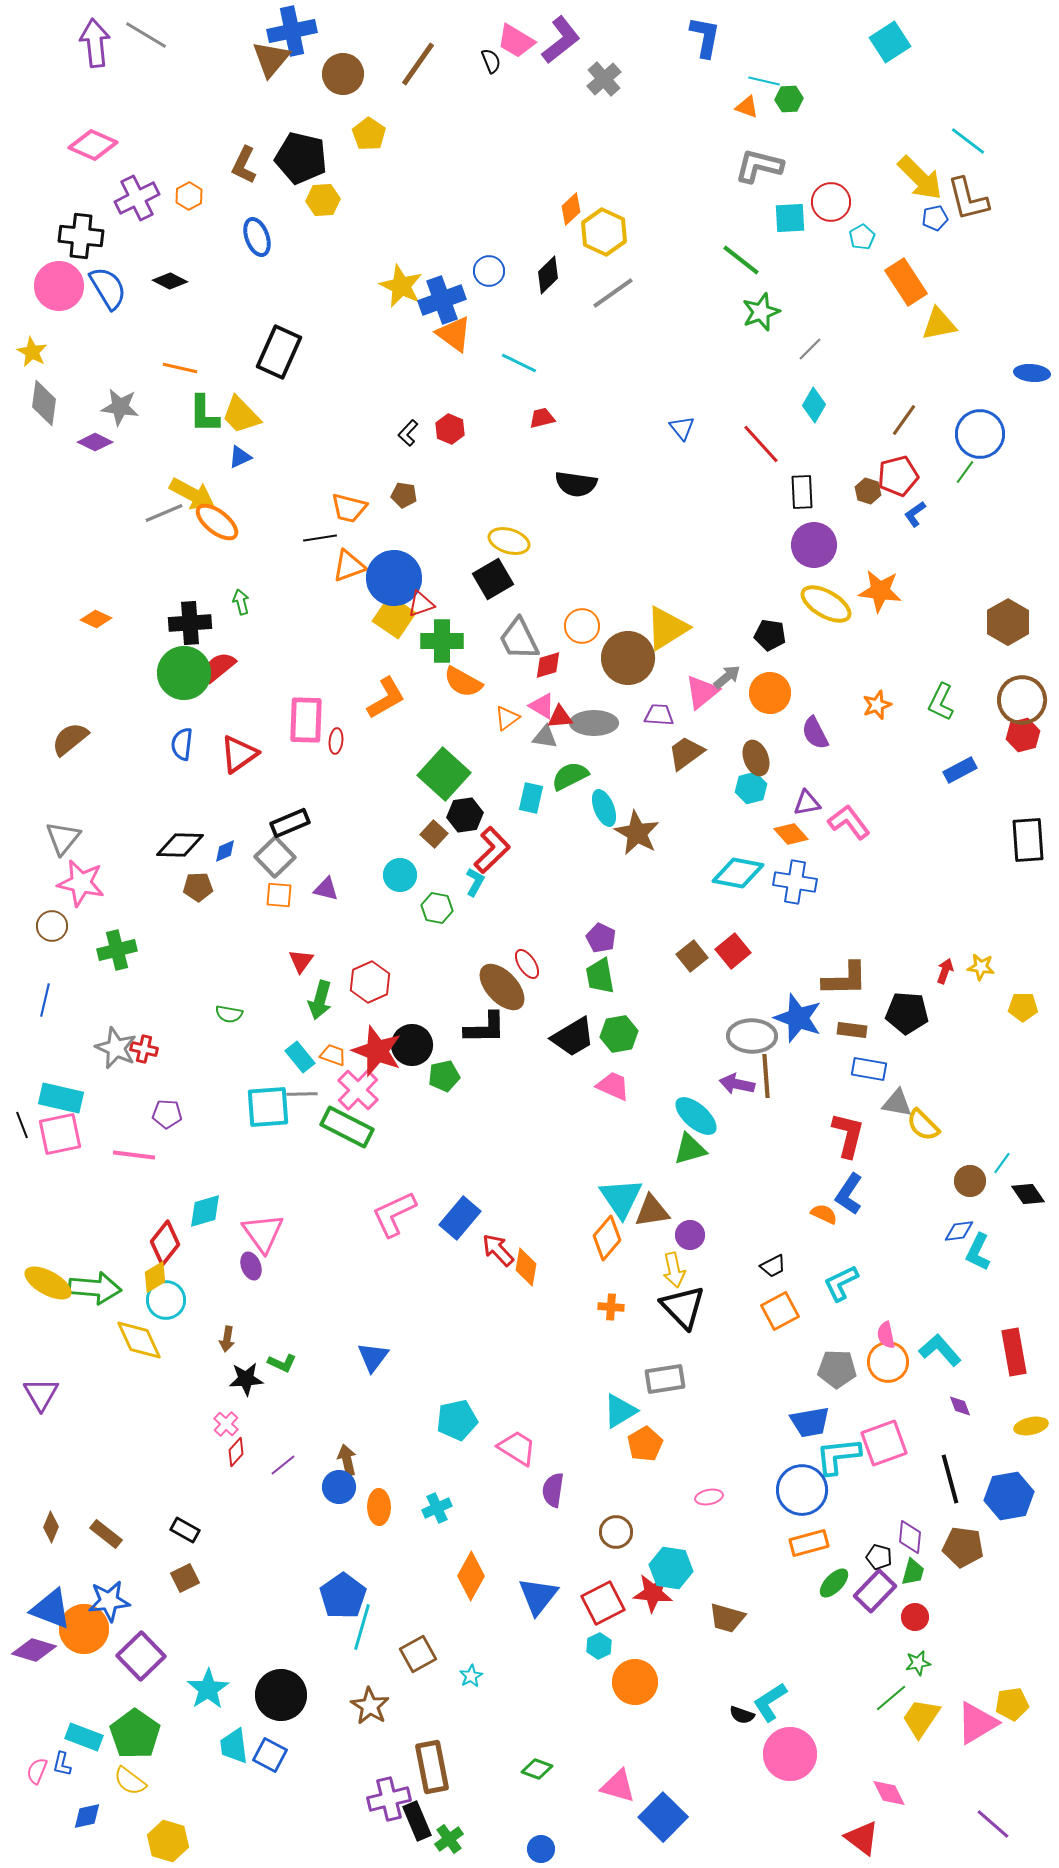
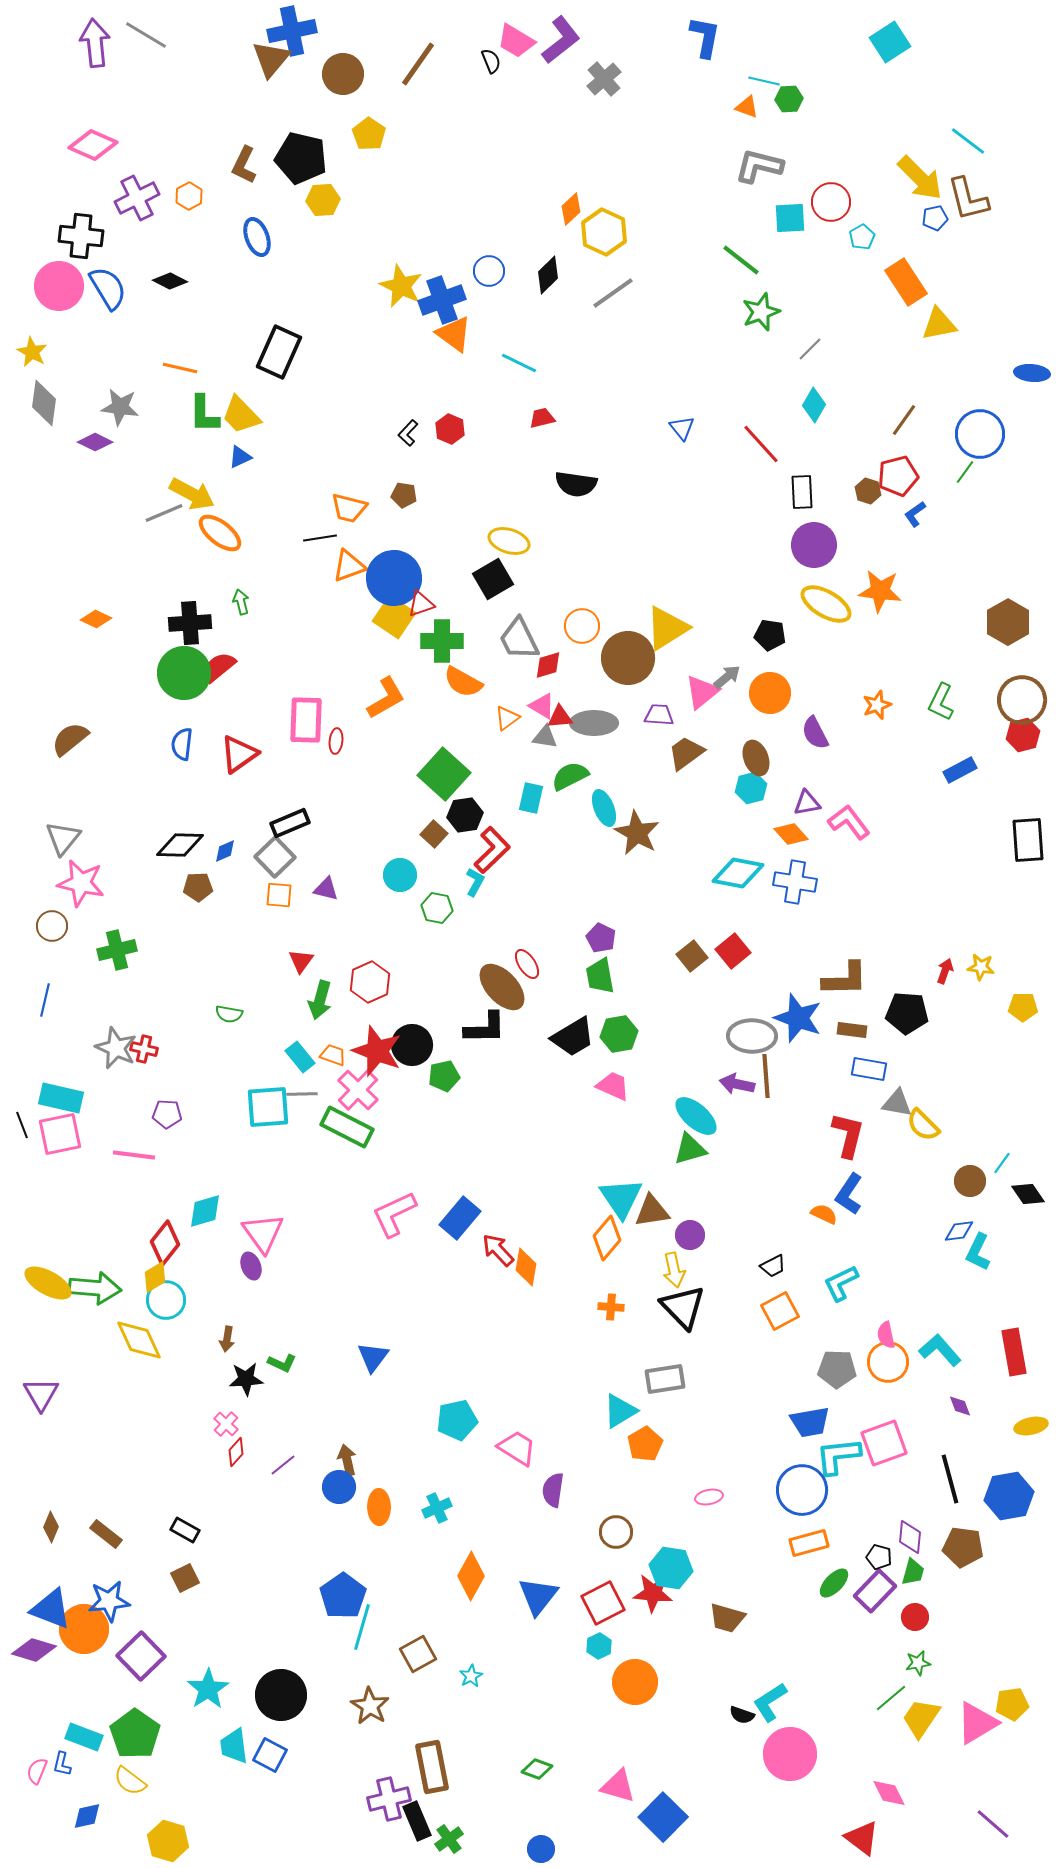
orange ellipse at (217, 522): moved 3 px right, 11 px down
